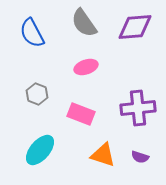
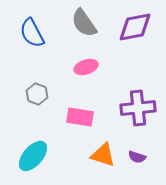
purple diamond: rotated 6 degrees counterclockwise
pink rectangle: moved 1 px left, 3 px down; rotated 12 degrees counterclockwise
cyan ellipse: moved 7 px left, 6 px down
purple semicircle: moved 3 px left
